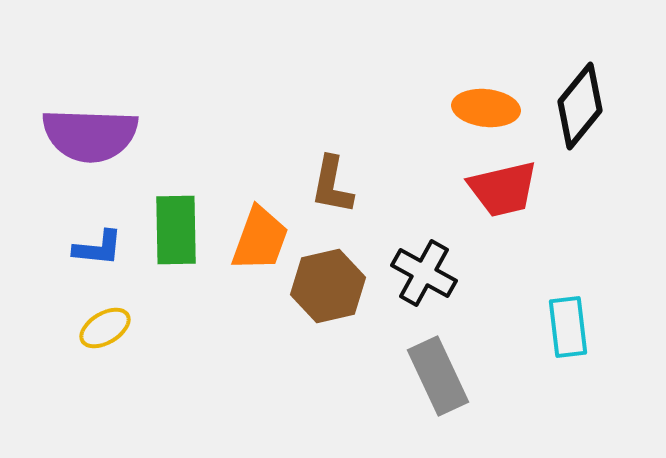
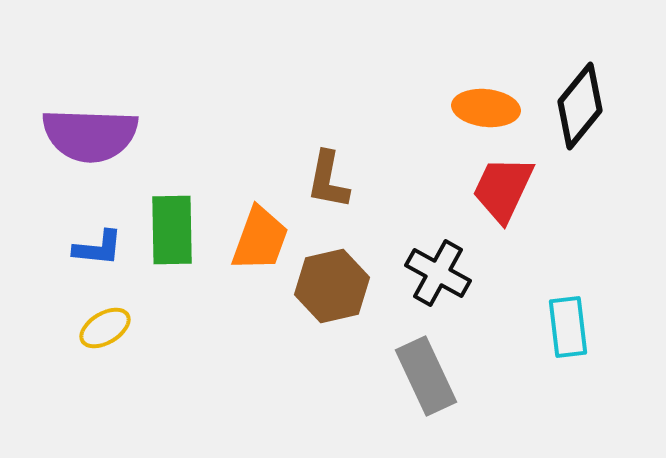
brown L-shape: moved 4 px left, 5 px up
red trapezoid: rotated 128 degrees clockwise
green rectangle: moved 4 px left
black cross: moved 14 px right
brown hexagon: moved 4 px right
gray rectangle: moved 12 px left
